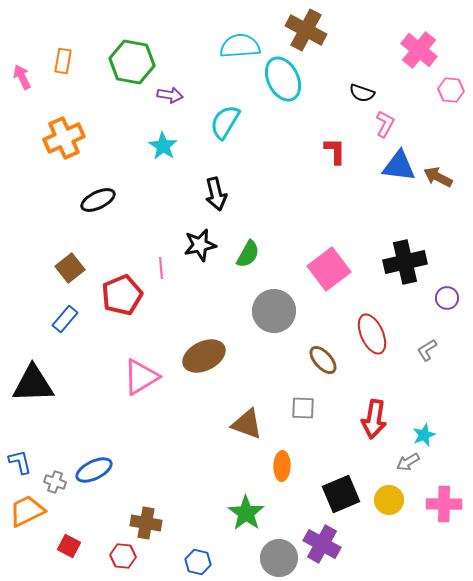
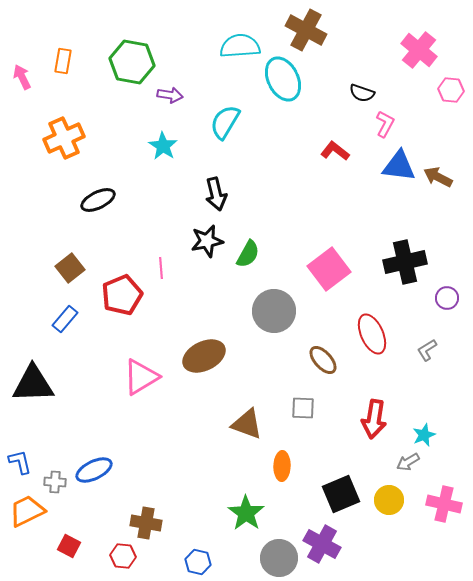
red L-shape at (335, 151): rotated 52 degrees counterclockwise
black star at (200, 245): moved 7 px right, 4 px up
gray cross at (55, 482): rotated 15 degrees counterclockwise
pink cross at (444, 504): rotated 12 degrees clockwise
